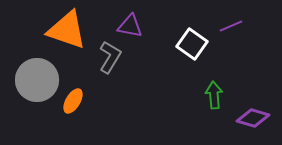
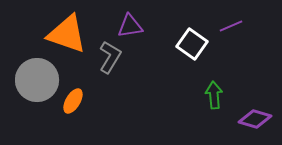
purple triangle: rotated 20 degrees counterclockwise
orange triangle: moved 4 px down
purple diamond: moved 2 px right, 1 px down
